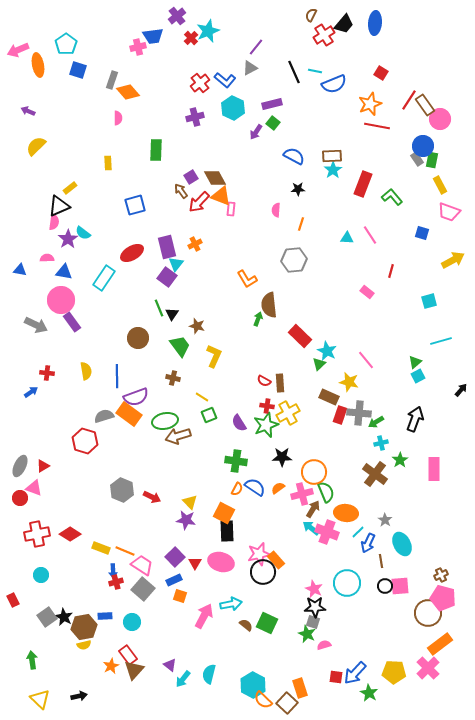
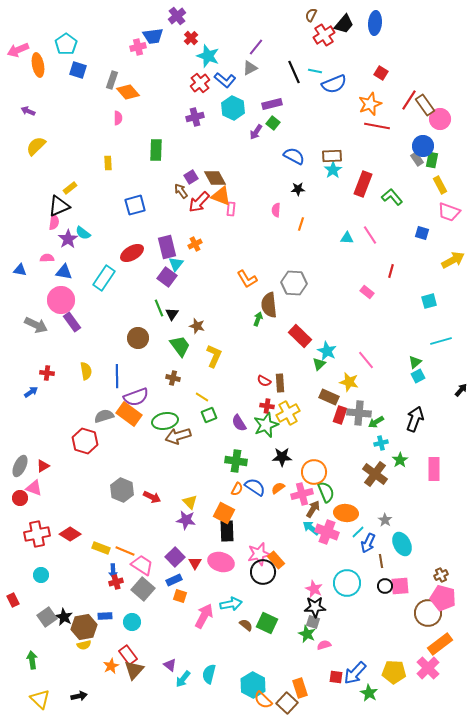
cyan star at (208, 31): moved 25 px down; rotated 30 degrees counterclockwise
gray hexagon at (294, 260): moved 23 px down; rotated 10 degrees clockwise
